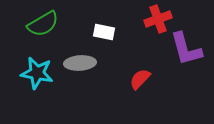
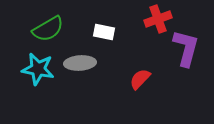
green semicircle: moved 5 px right, 5 px down
purple L-shape: moved 1 px up; rotated 150 degrees counterclockwise
cyan star: moved 1 px right, 4 px up
